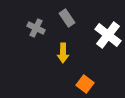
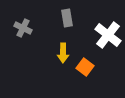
gray rectangle: rotated 24 degrees clockwise
gray cross: moved 13 px left
orange square: moved 17 px up
